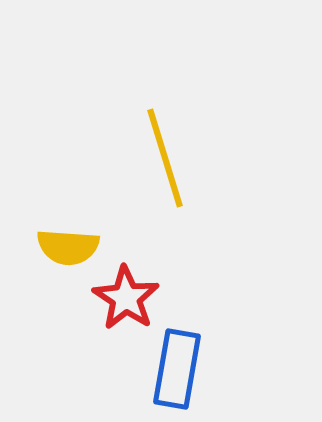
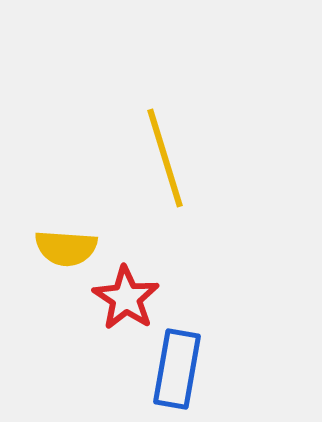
yellow semicircle: moved 2 px left, 1 px down
